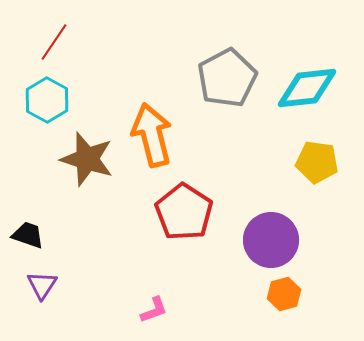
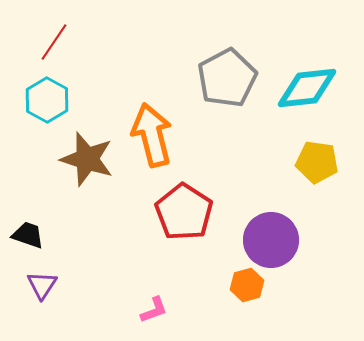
orange hexagon: moved 37 px left, 9 px up
